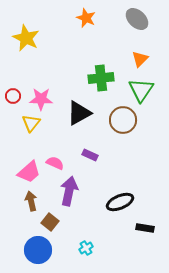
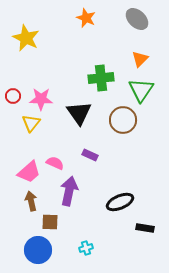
black triangle: rotated 36 degrees counterclockwise
brown square: rotated 36 degrees counterclockwise
cyan cross: rotated 16 degrees clockwise
